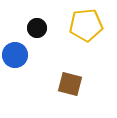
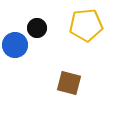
blue circle: moved 10 px up
brown square: moved 1 px left, 1 px up
